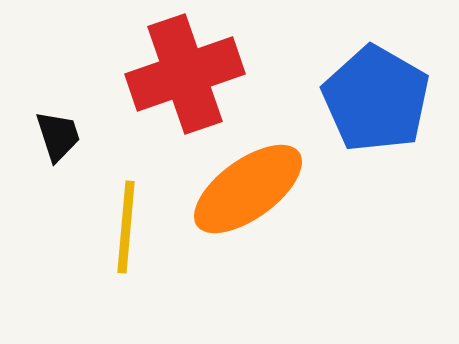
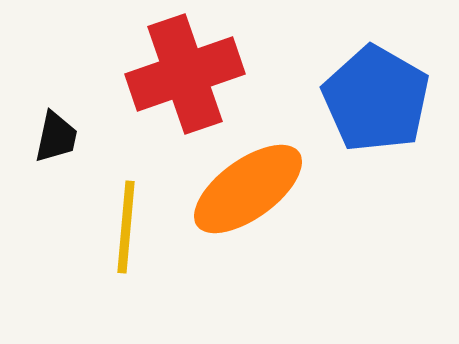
black trapezoid: moved 2 px left, 1 px down; rotated 30 degrees clockwise
